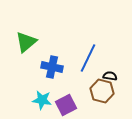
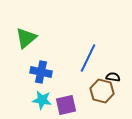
green triangle: moved 4 px up
blue cross: moved 11 px left, 5 px down
black semicircle: moved 3 px right, 1 px down
purple square: rotated 15 degrees clockwise
